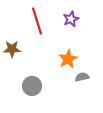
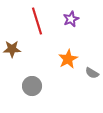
gray semicircle: moved 10 px right, 4 px up; rotated 136 degrees counterclockwise
